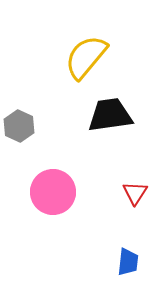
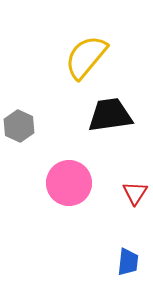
pink circle: moved 16 px right, 9 px up
